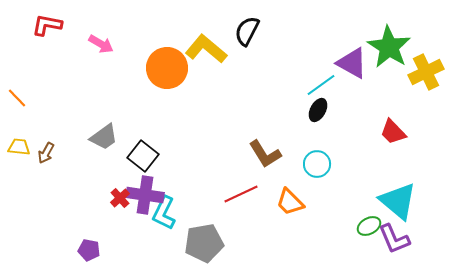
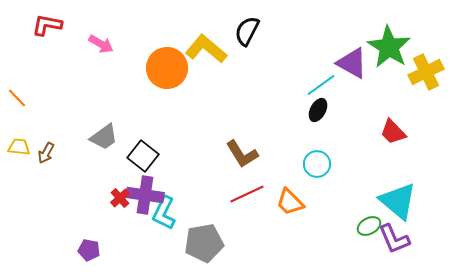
brown L-shape: moved 23 px left
red line: moved 6 px right
